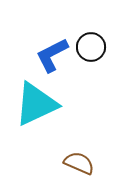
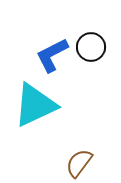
cyan triangle: moved 1 px left, 1 px down
brown semicircle: rotated 76 degrees counterclockwise
